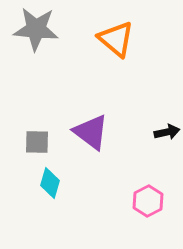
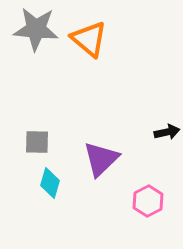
orange triangle: moved 27 px left
purple triangle: moved 10 px right, 27 px down; rotated 39 degrees clockwise
